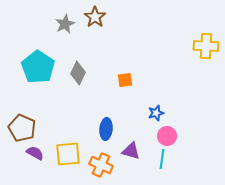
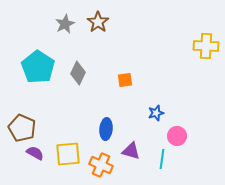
brown star: moved 3 px right, 5 px down
pink circle: moved 10 px right
